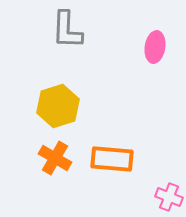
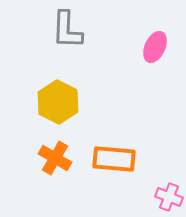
pink ellipse: rotated 16 degrees clockwise
yellow hexagon: moved 4 px up; rotated 15 degrees counterclockwise
orange rectangle: moved 2 px right
